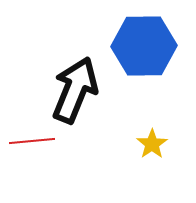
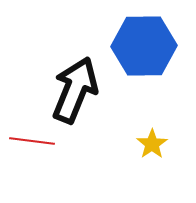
red line: rotated 12 degrees clockwise
